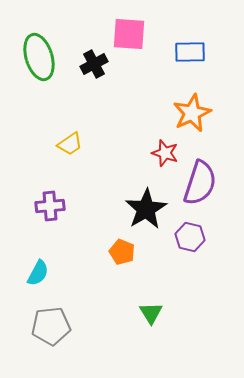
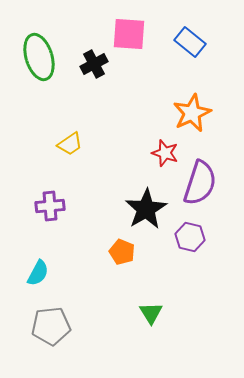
blue rectangle: moved 10 px up; rotated 40 degrees clockwise
